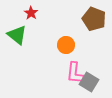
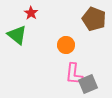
pink L-shape: moved 1 px left, 1 px down
gray square: moved 1 px left, 2 px down; rotated 36 degrees clockwise
